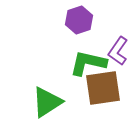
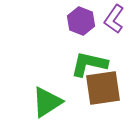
purple hexagon: moved 2 px right, 1 px down; rotated 20 degrees counterclockwise
purple L-shape: moved 4 px left, 32 px up
green L-shape: moved 1 px right, 1 px down
